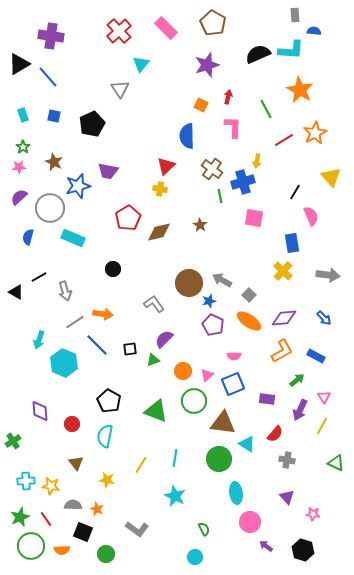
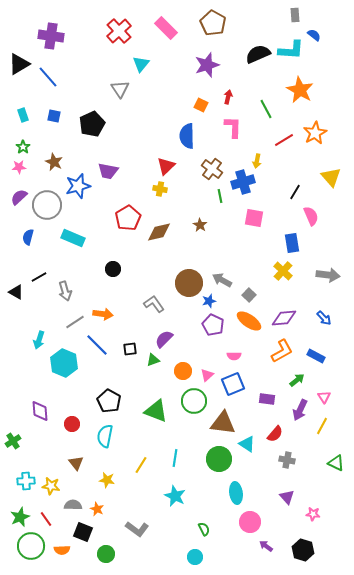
blue semicircle at (314, 31): moved 4 px down; rotated 32 degrees clockwise
gray circle at (50, 208): moved 3 px left, 3 px up
